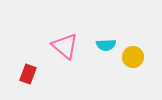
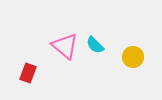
cyan semicircle: moved 11 px left; rotated 48 degrees clockwise
red rectangle: moved 1 px up
